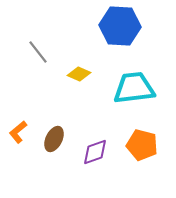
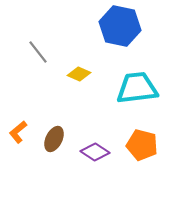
blue hexagon: rotated 9 degrees clockwise
cyan trapezoid: moved 3 px right
purple diamond: rotated 52 degrees clockwise
